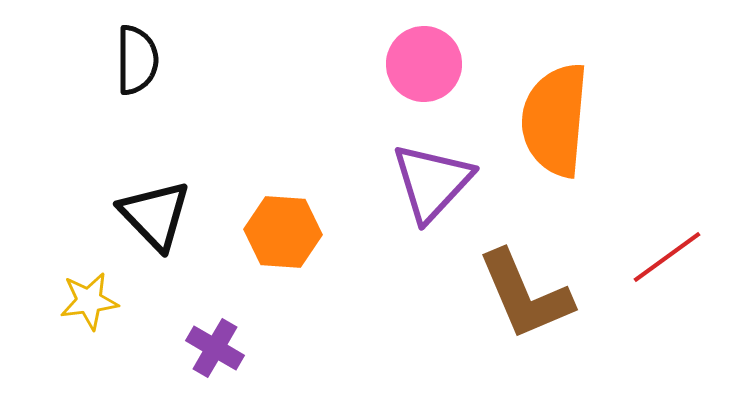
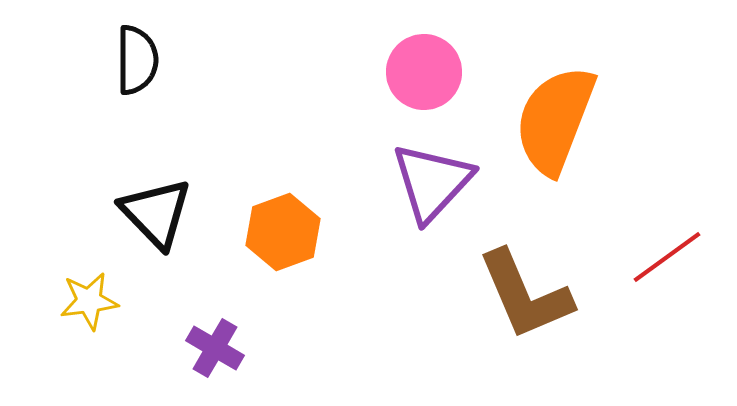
pink circle: moved 8 px down
orange semicircle: rotated 16 degrees clockwise
black triangle: moved 1 px right, 2 px up
orange hexagon: rotated 24 degrees counterclockwise
